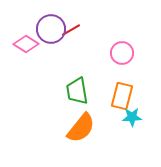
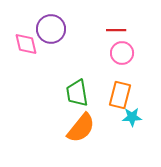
red line: moved 45 px right; rotated 30 degrees clockwise
pink diamond: rotated 45 degrees clockwise
green trapezoid: moved 2 px down
orange rectangle: moved 2 px left, 1 px up
